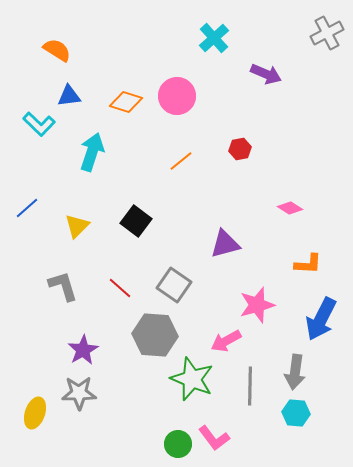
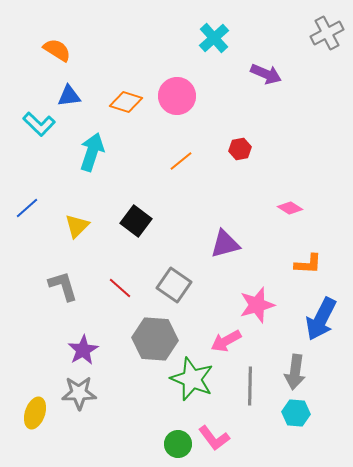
gray hexagon: moved 4 px down
